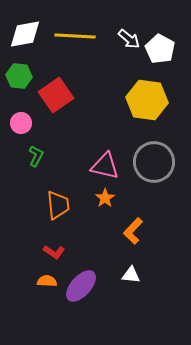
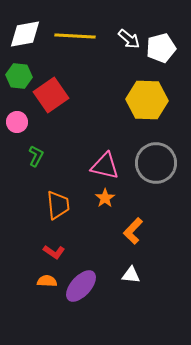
white pentagon: moved 1 px right, 1 px up; rotated 28 degrees clockwise
red square: moved 5 px left
yellow hexagon: rotated 6 degrees counterclockwise
pink circle: moved 4 px left, 1 px up
gray circle: moved 2 px right, 1 px down
